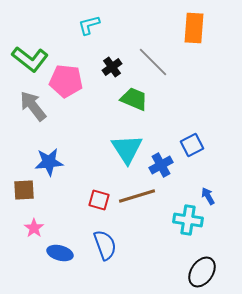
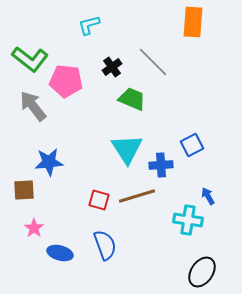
orange rectangle: moved 1 px left, 6 px up
green trapezoid: moved 2 px left
blue cross: rotated 25 degrees clockwise
